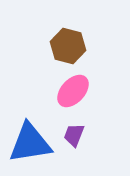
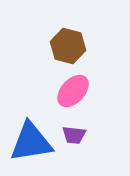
purple trapezoid: rotated 105 degrees counterclockwise
blue triangle: moved 1 px right, 1 px up
